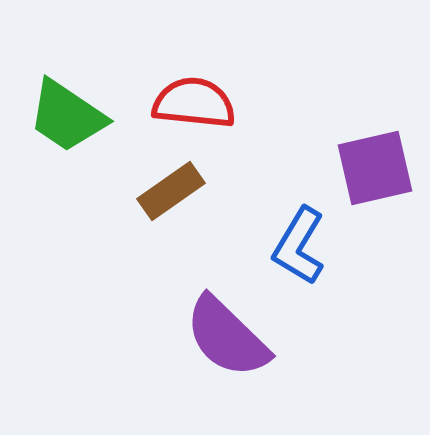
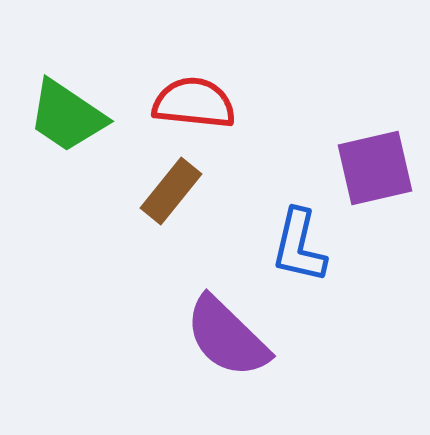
brown rectangle: rotated 16 degrees counterclockwise
blue L-shape: rotated 18 degrees counterclockwise
